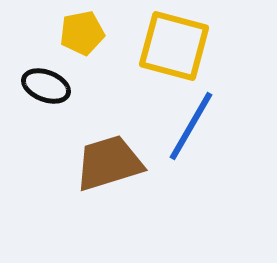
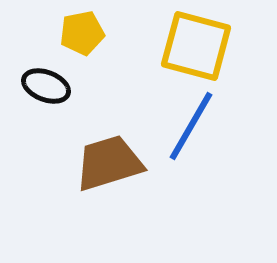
yellow square: moved 22 px right
